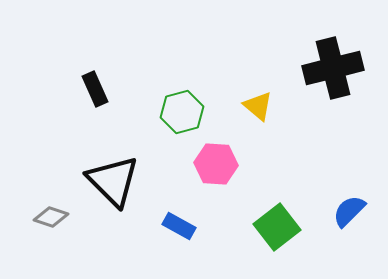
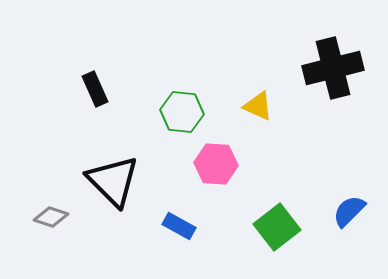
yellow triangle: rotated 16 degrees counterclockwise
green hexagon: rotated 21 degrees clockwise
